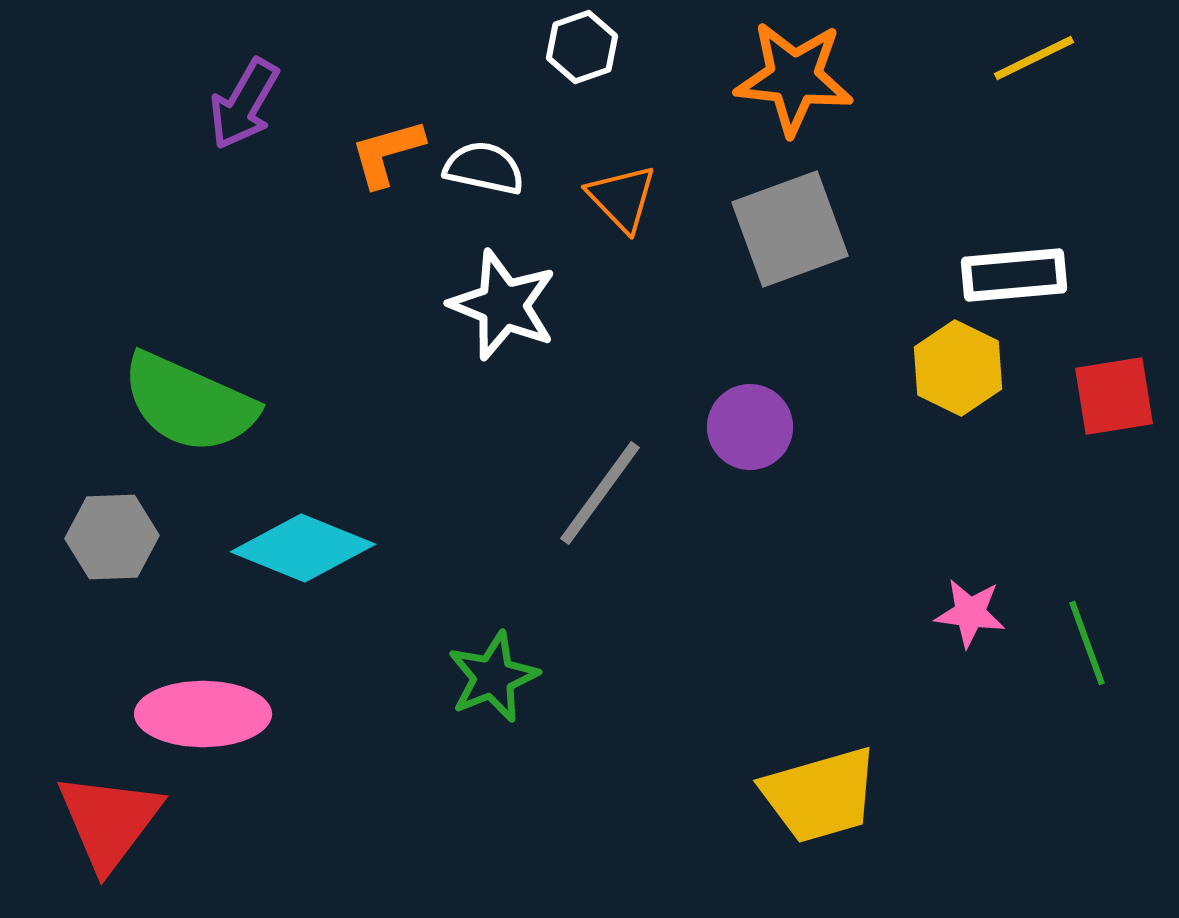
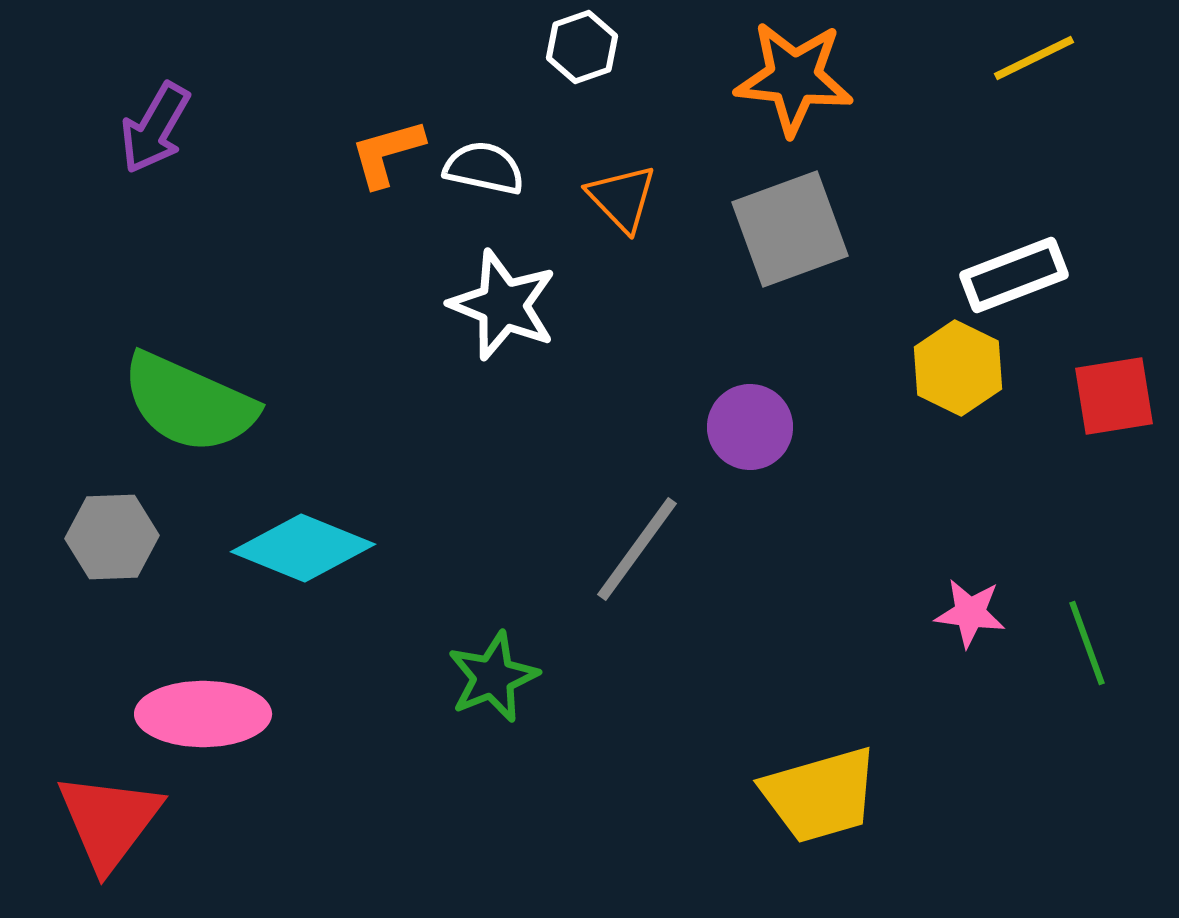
purple arrow: moved 89 px left, 24 px down
white rectangle: rotated 16 degrees counterclockwise
gray line: moved 37 px right, 56 px down
